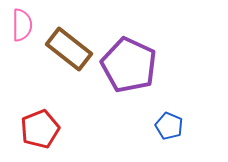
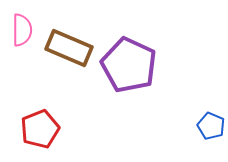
pink semicircle: moved 5 px down
brown rectangle: moved 1 px up; rotated 15 degrees counterclockwise
blue pentagon: moved 42 px right
